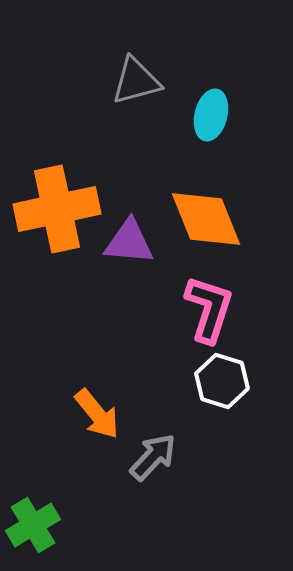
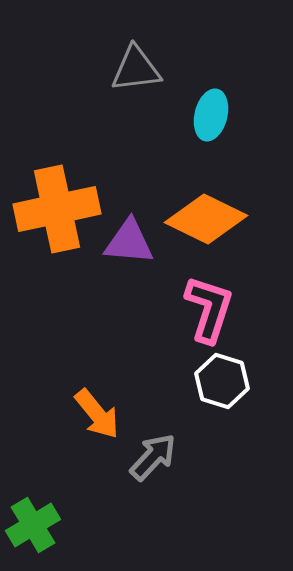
gray triangle: moved 12 px up; rotated 8 degrees clockwise
orange diamond: rotated 42 degrees counterclockwise
